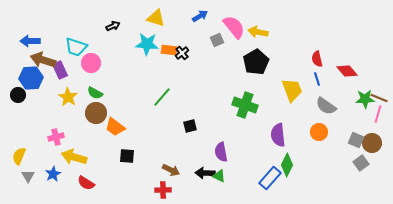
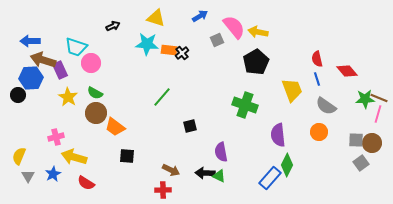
gray square at (356, 140): rotated 21 degrees counterclockwise
